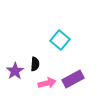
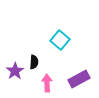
black semicircle: moved 1 px left, 2 px up
purple rectangle: moved 6 px right
pink arrow: rotated 78 degrees counterclockwise
